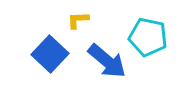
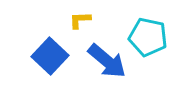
yellow L-shape: moved 2 px right
blue square: moved 2 px down
